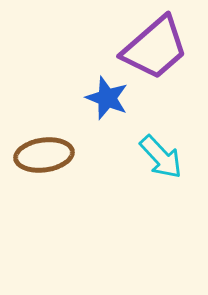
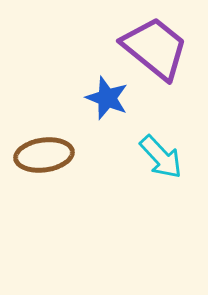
purple trapezoid: rotated 100 degrees counterclockwise
